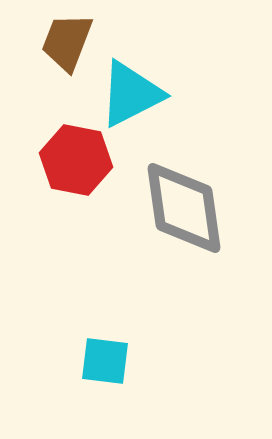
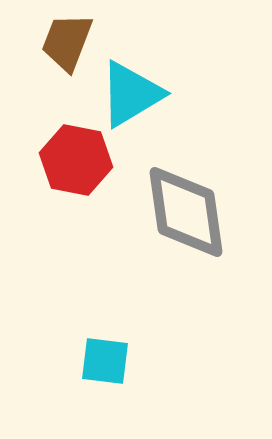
cyan triangle: rotated 4 degrees counterclockwise
gray diamond: moved 2 px right, 4 px down
